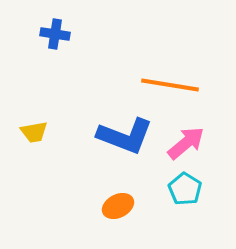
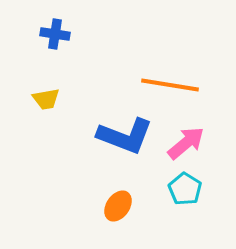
yellow trapezoid: moved 12 px right, 33 px up
orange ellipse: rotated 28 degrees counterclockwise
